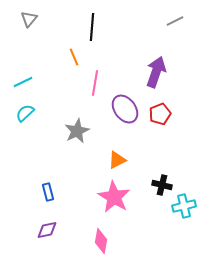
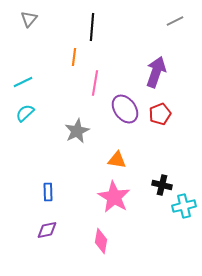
orange line: rotated 30 degrees clockwise
orange triangle: rotated 36 degrees clockwise
blue rectangle: rotated 12 degrees clockwise
